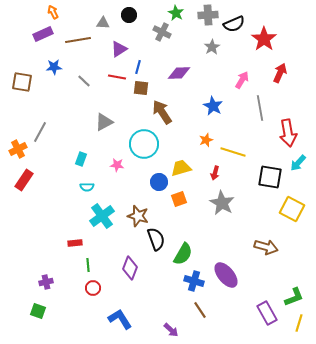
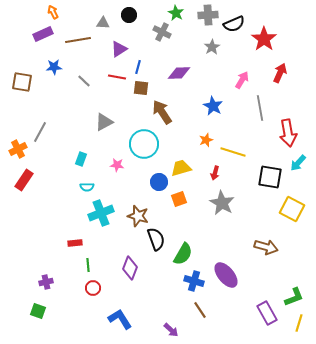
cyan cross at (102, 216): moved 1 px left, 3 px up; rotated 15 degrees clockwise
